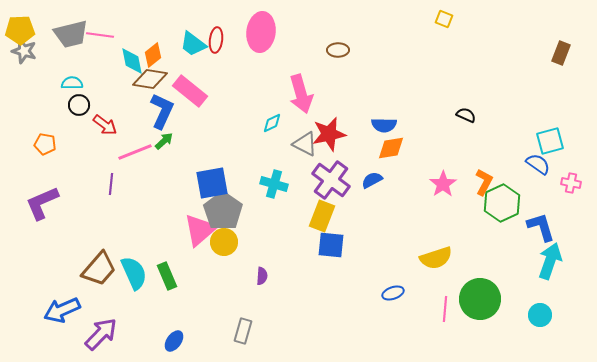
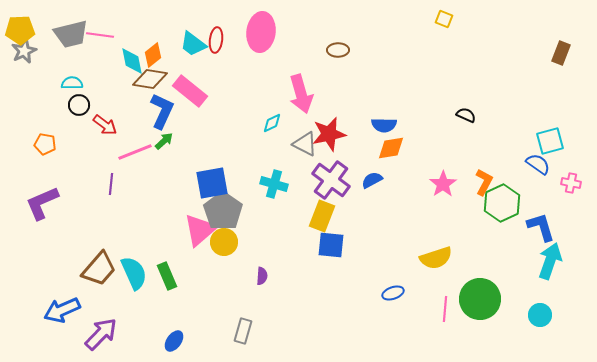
gray star at (24, 51): rotated 30 degrees clockwise
